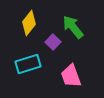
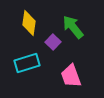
yellow diamond: rotated 30 degrees counterclockwise
cyan rectangle: moved 1 px left, 1 px up
